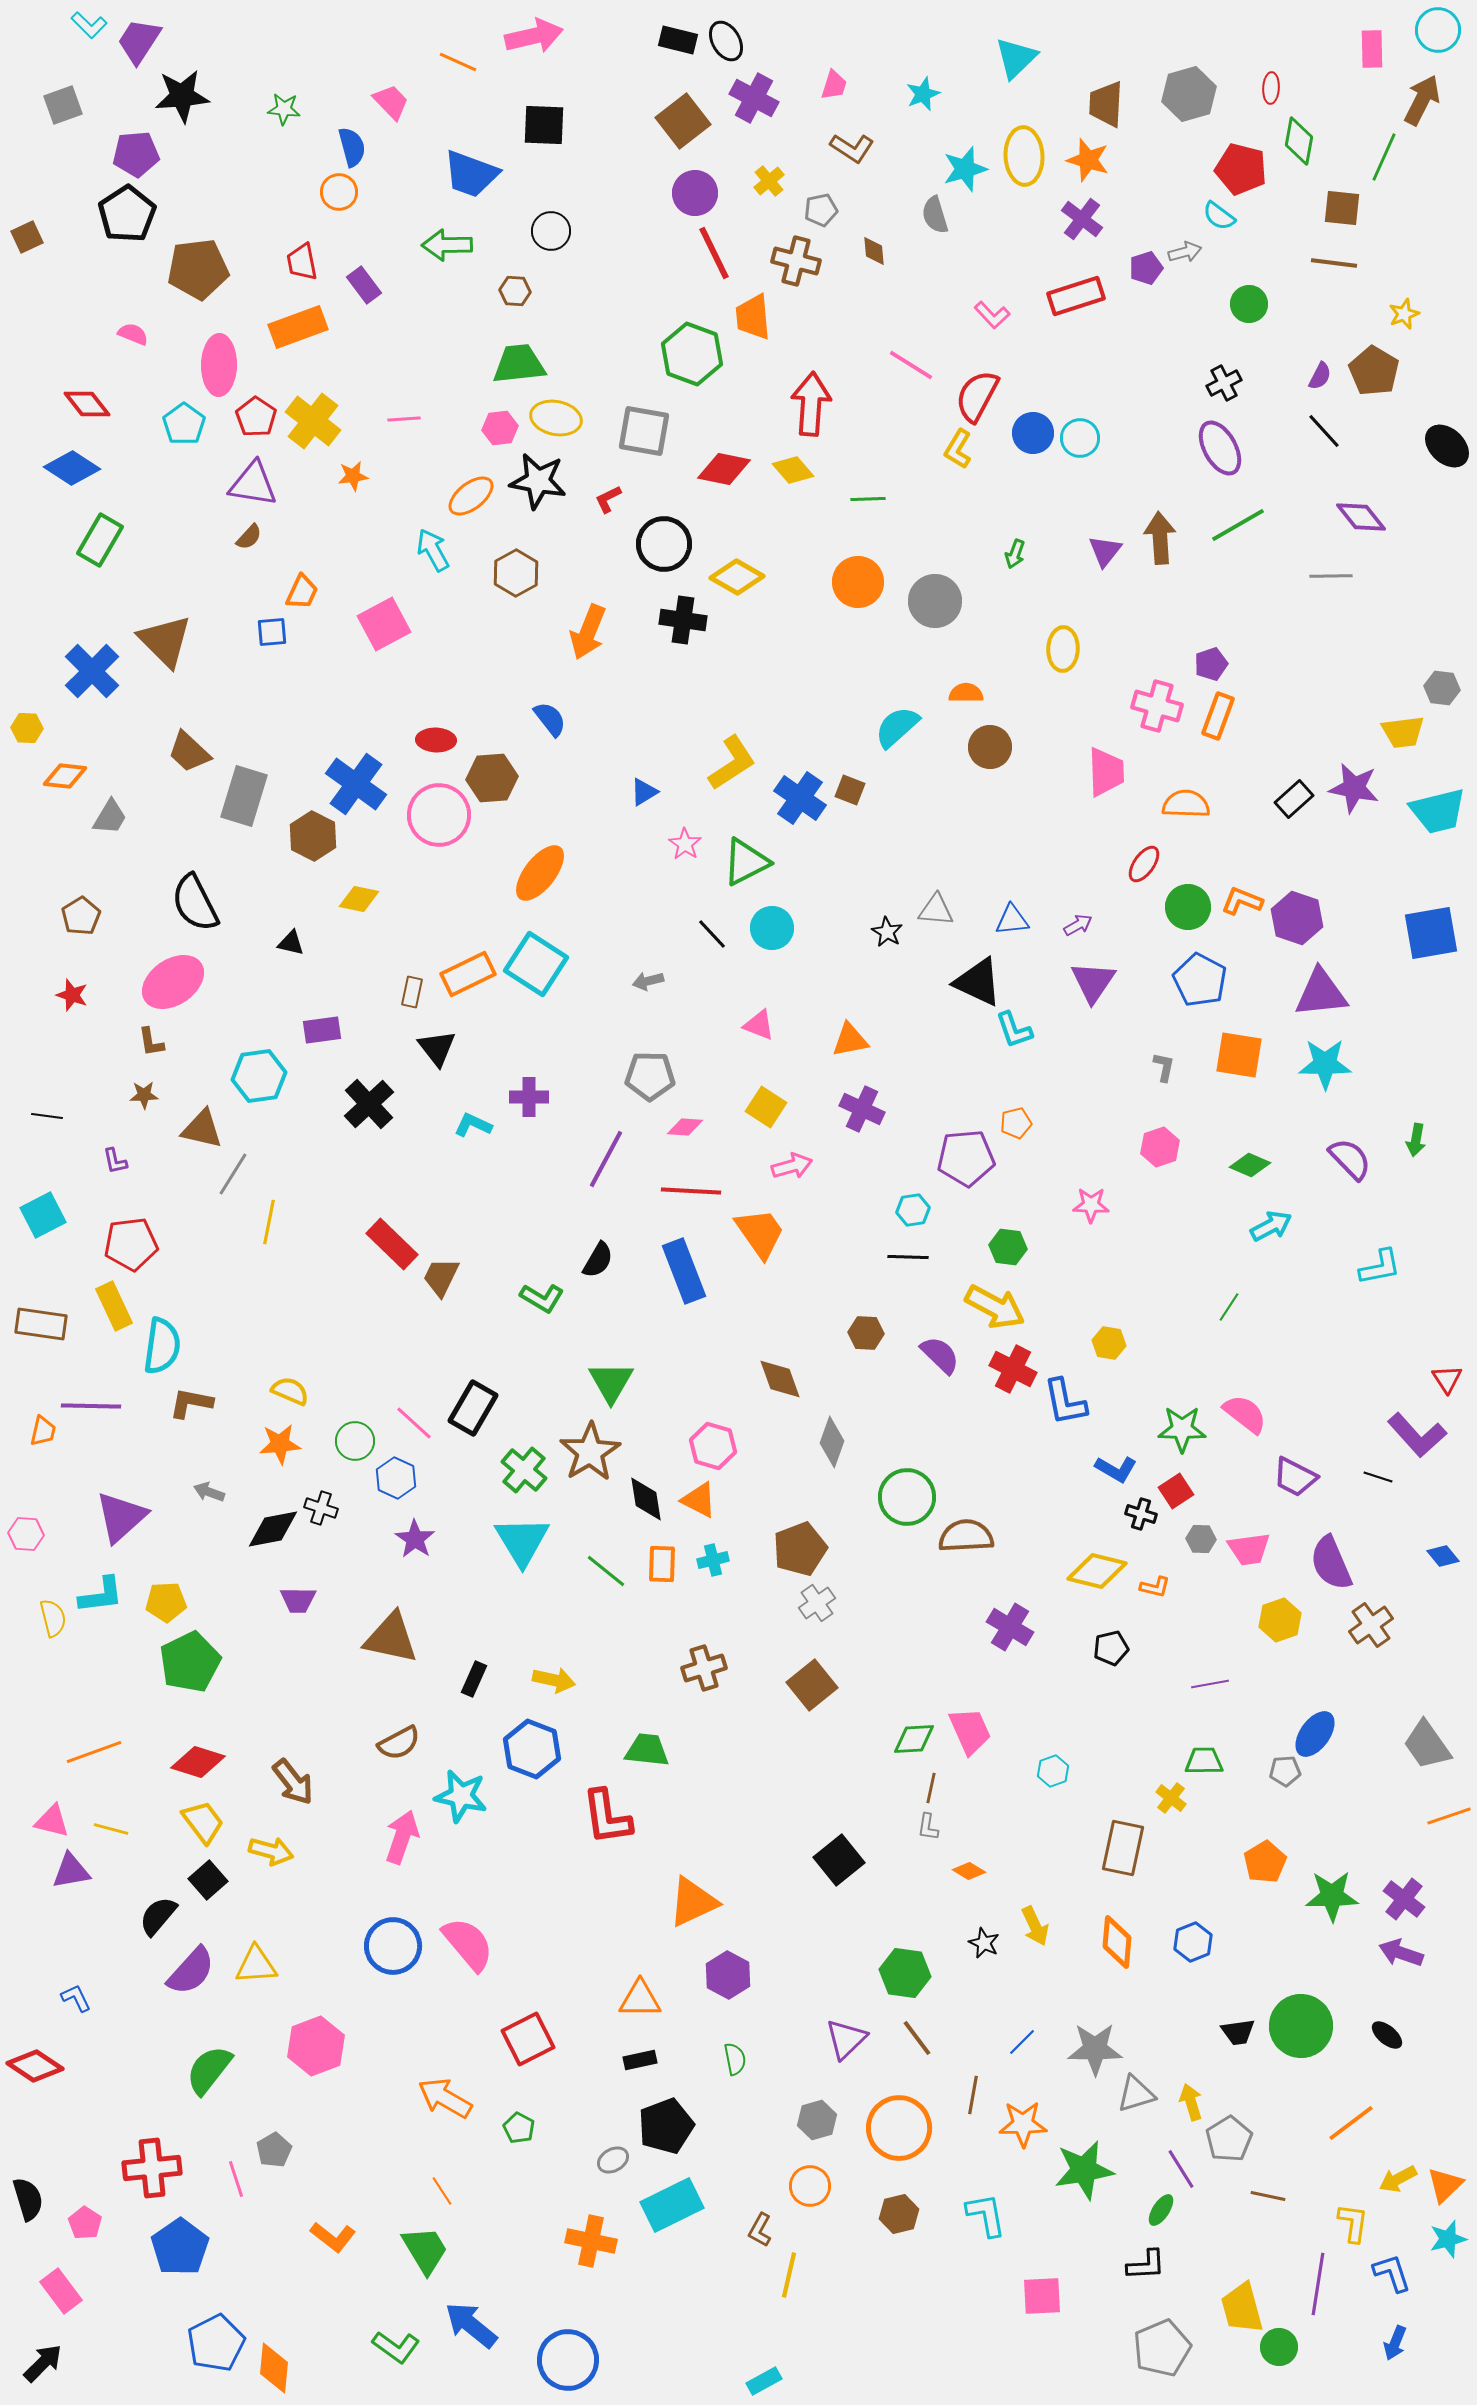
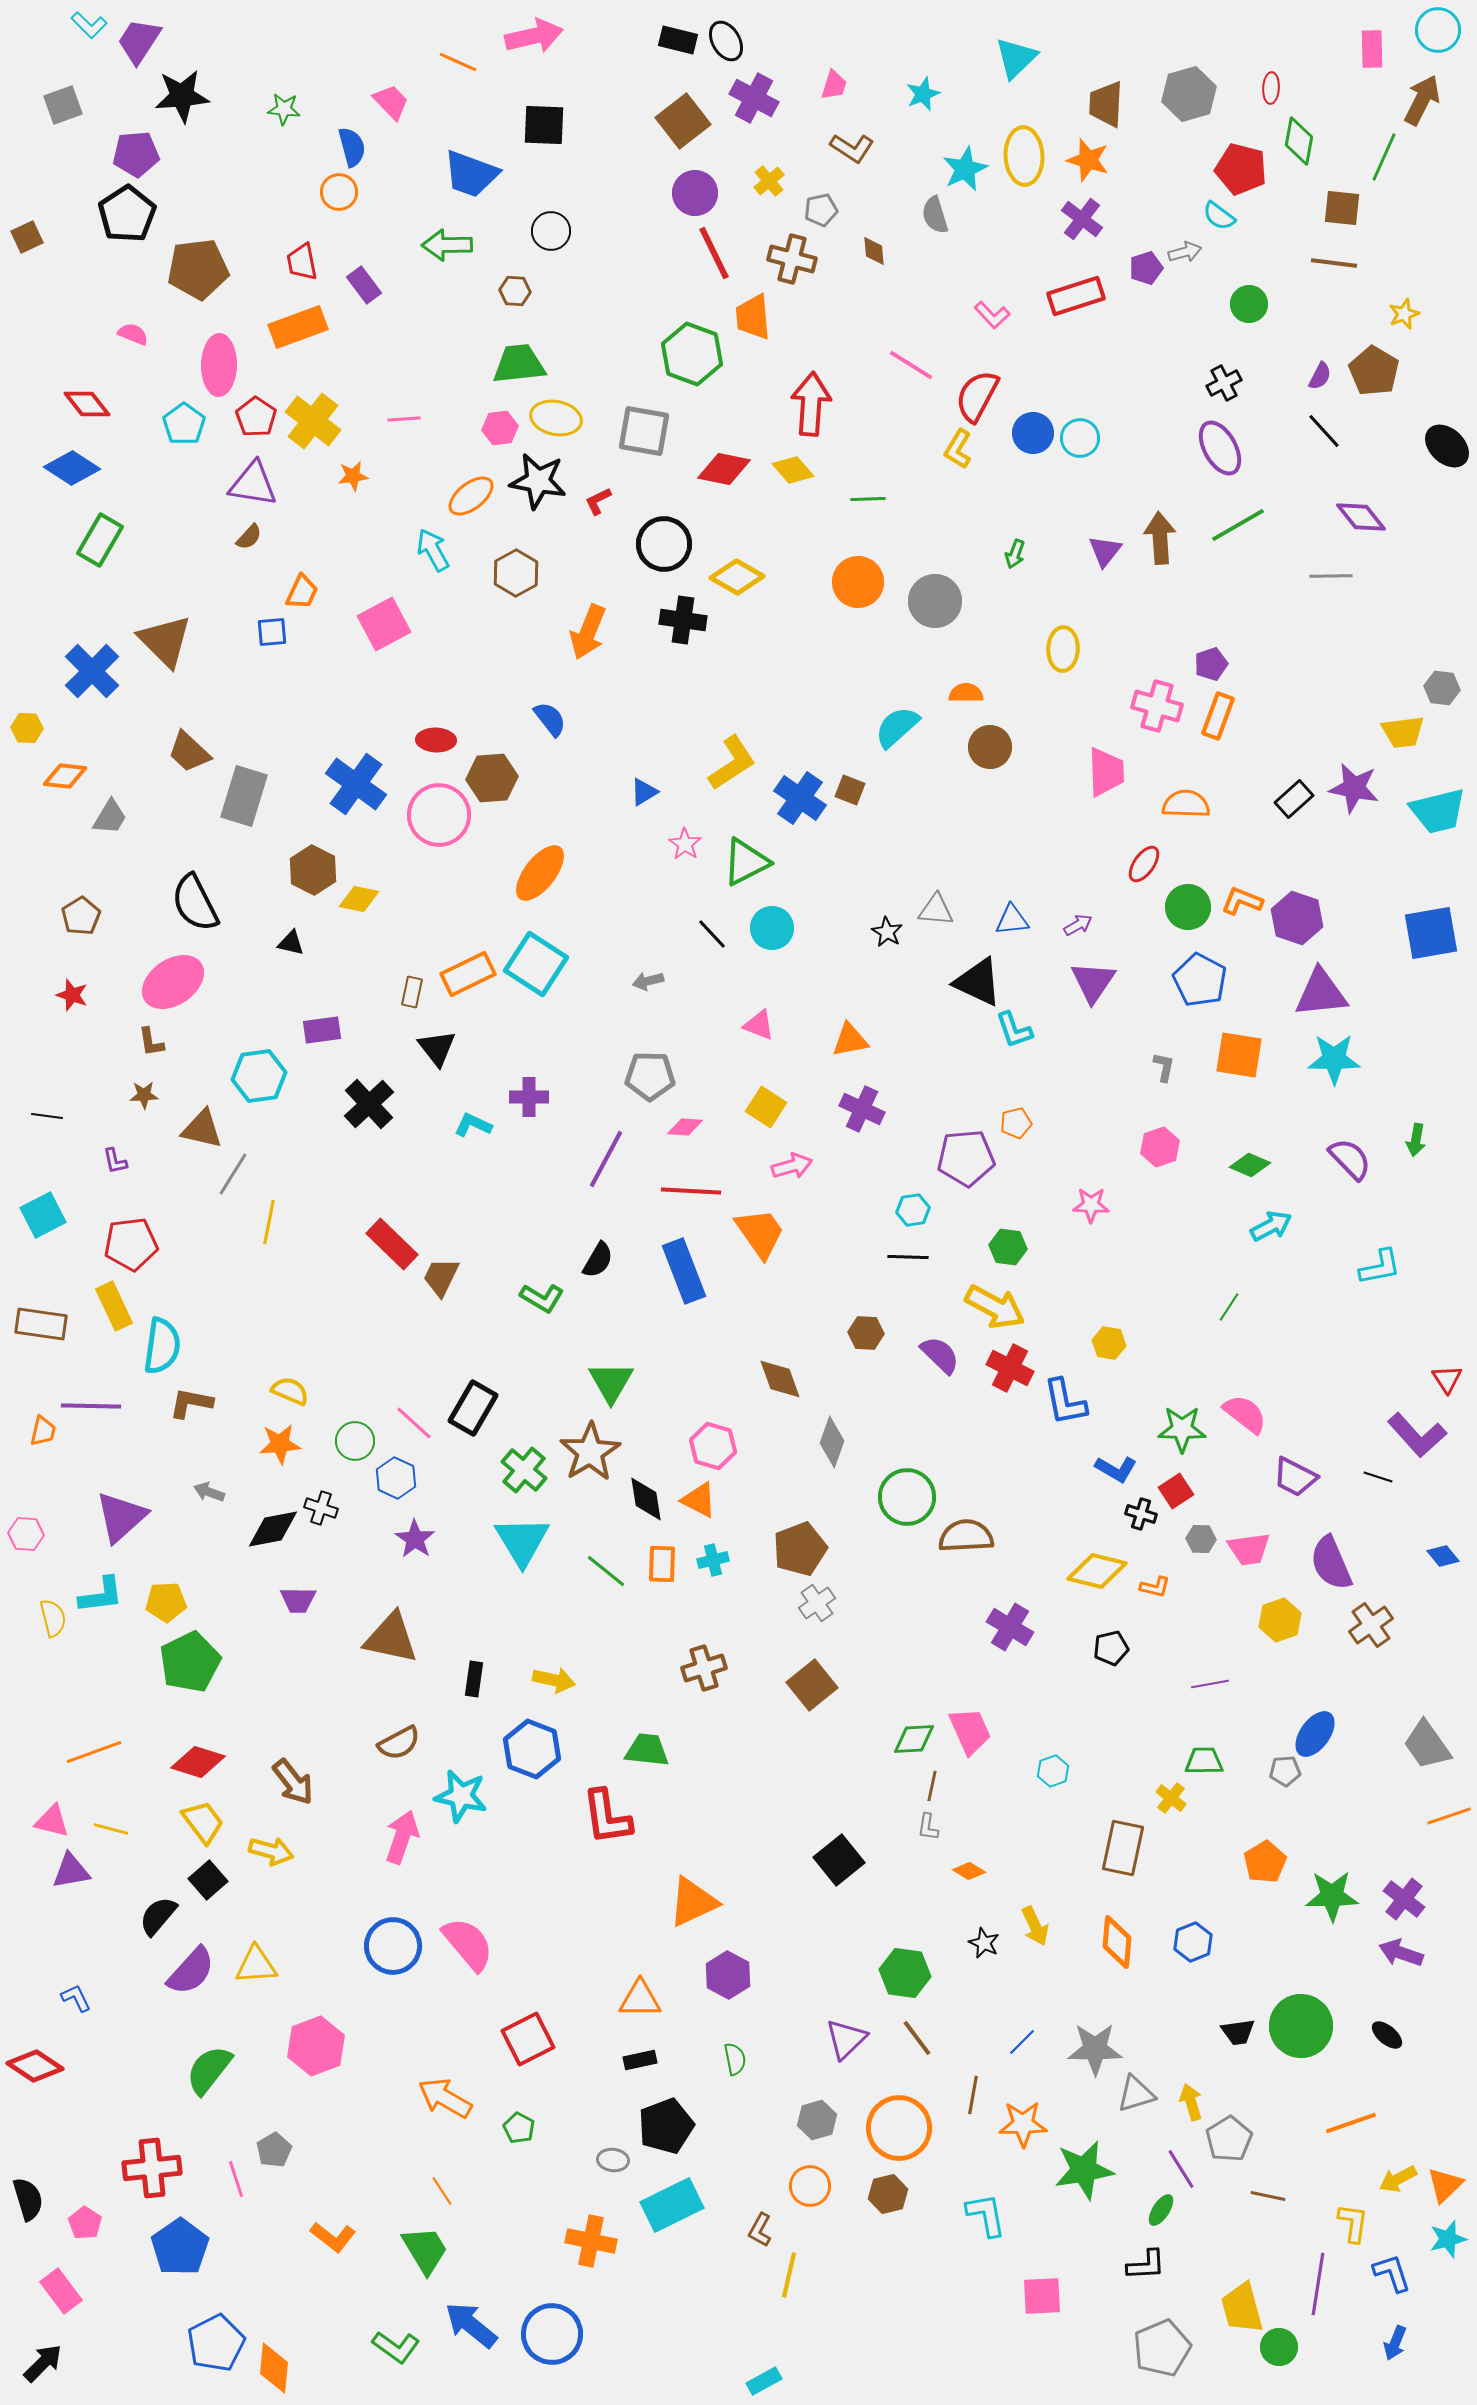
cyan star at (965, 169): rotated 9 degrees counterclockwise
brown cross at (796, 261): moved 4 px left, 2 px up
red L-shape at (608, 499): moved 10 px left, 2 px down
brown hexagon at (313, 836): moved 34 px down
cyan star at (1325, 1064): moved 9 px right, 5 px up
red cross at (1013, 1369): moved 3 px left, 1 px up
black rectangle at (474, 1679): rotated 16 degrees counterclockwise
brown line at (931, 1788): moved 1 px right, 2 px up
orange line at (1351, 2123): rotated 18 degrees clockwise
gray ellipse at (613, 2160): rotated 36 degrees clockwise
brown hexagon at (899, 2214): moved 11 px left, 20 px up
blue circle at (568, 2360): moved 16 px left, 26 px up
